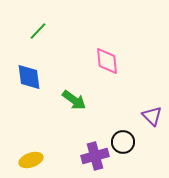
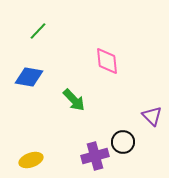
blue diamond: rotated 72 degrees counterclockwise
green arrow: rotated 10 degrees clockwise
